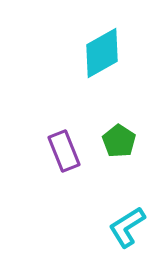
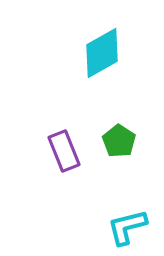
cyan L-shape: rotated 18 degrees clockwise
